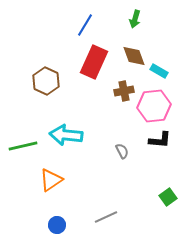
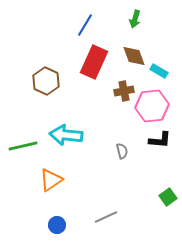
pink hexagon: moved 2 px left
gray semicircle: rotated 14 degrees clockwise
